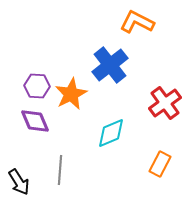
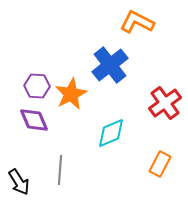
purple diamond: moved 1 px left, 1 px up
